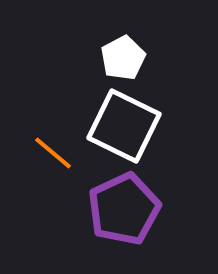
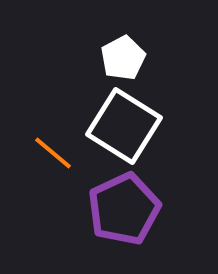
white square: rotated 6 degrees clockwise
